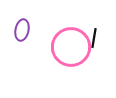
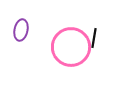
purple ellipse: moved 1 px left
